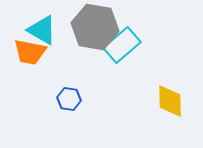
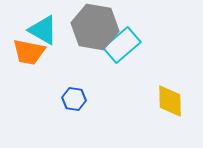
cyan triangle: moved 1 px right
orange trapezoid: moved 1 px left
blue hexagon: moved 5 px right
